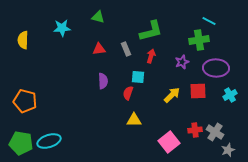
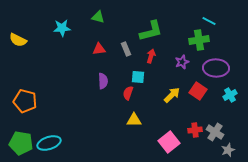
yellow semicircle: moved 5 px left; rotated 66 degrees counterclockwise
red square: rotated 36 degrees clockwise
cyan ellipse: moved 2 px down
